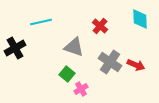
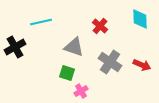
black cross: moved 1 px up
red arrow: moved 6 px right
green square: moved 1 px up; rotated 21 degrees counterclockwise
pink cross: moved 2 px down
